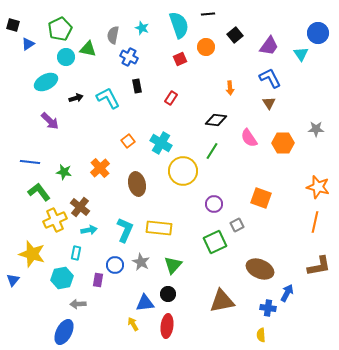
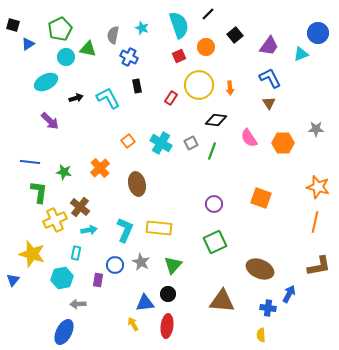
black line at (208, 14): rotated 40 degrees counterclockwise
cyan triangle at (301, 54): rotated 42 degrees clockwise
red square at (180, 59): moved 1 px left, 3 px up
green line at (212, 151): rotated 12 degrees counterclockwise
yellow circle at (183, 171): moved 16 px right, 86 px up
green L-shape at (39, 192): rotated 45 degrees clockwise
gray square at (237, 225): moved 46 px left, 82 px up
blue arrow at (287, 293): moved 2 px right, 1 px down
brown triangle at (222, 301): rotated 16 degrees clockwise
